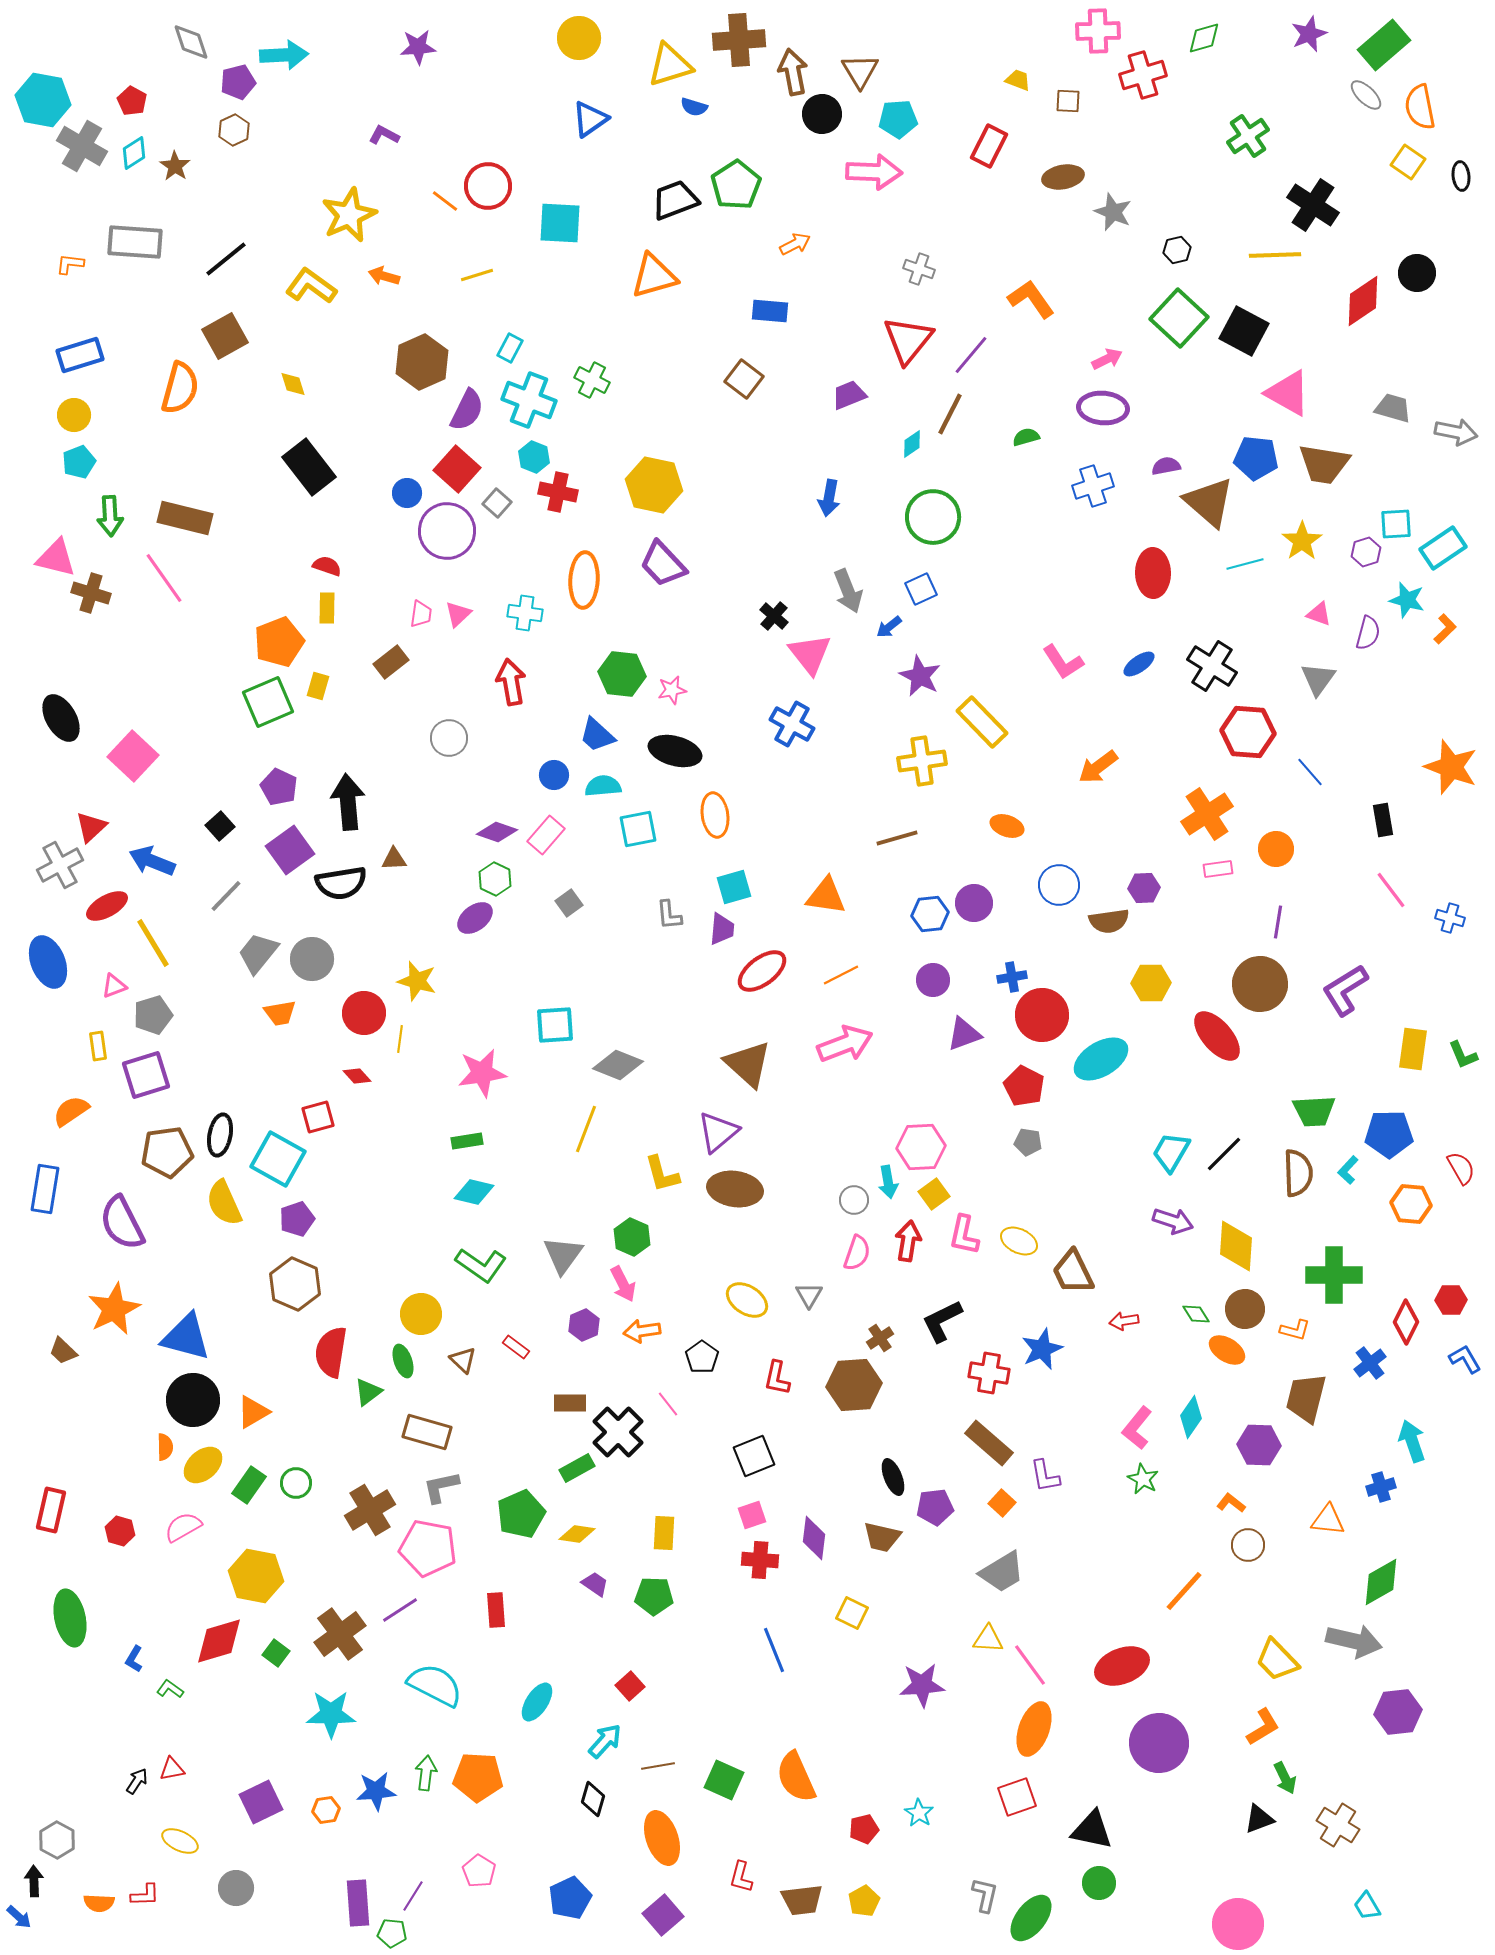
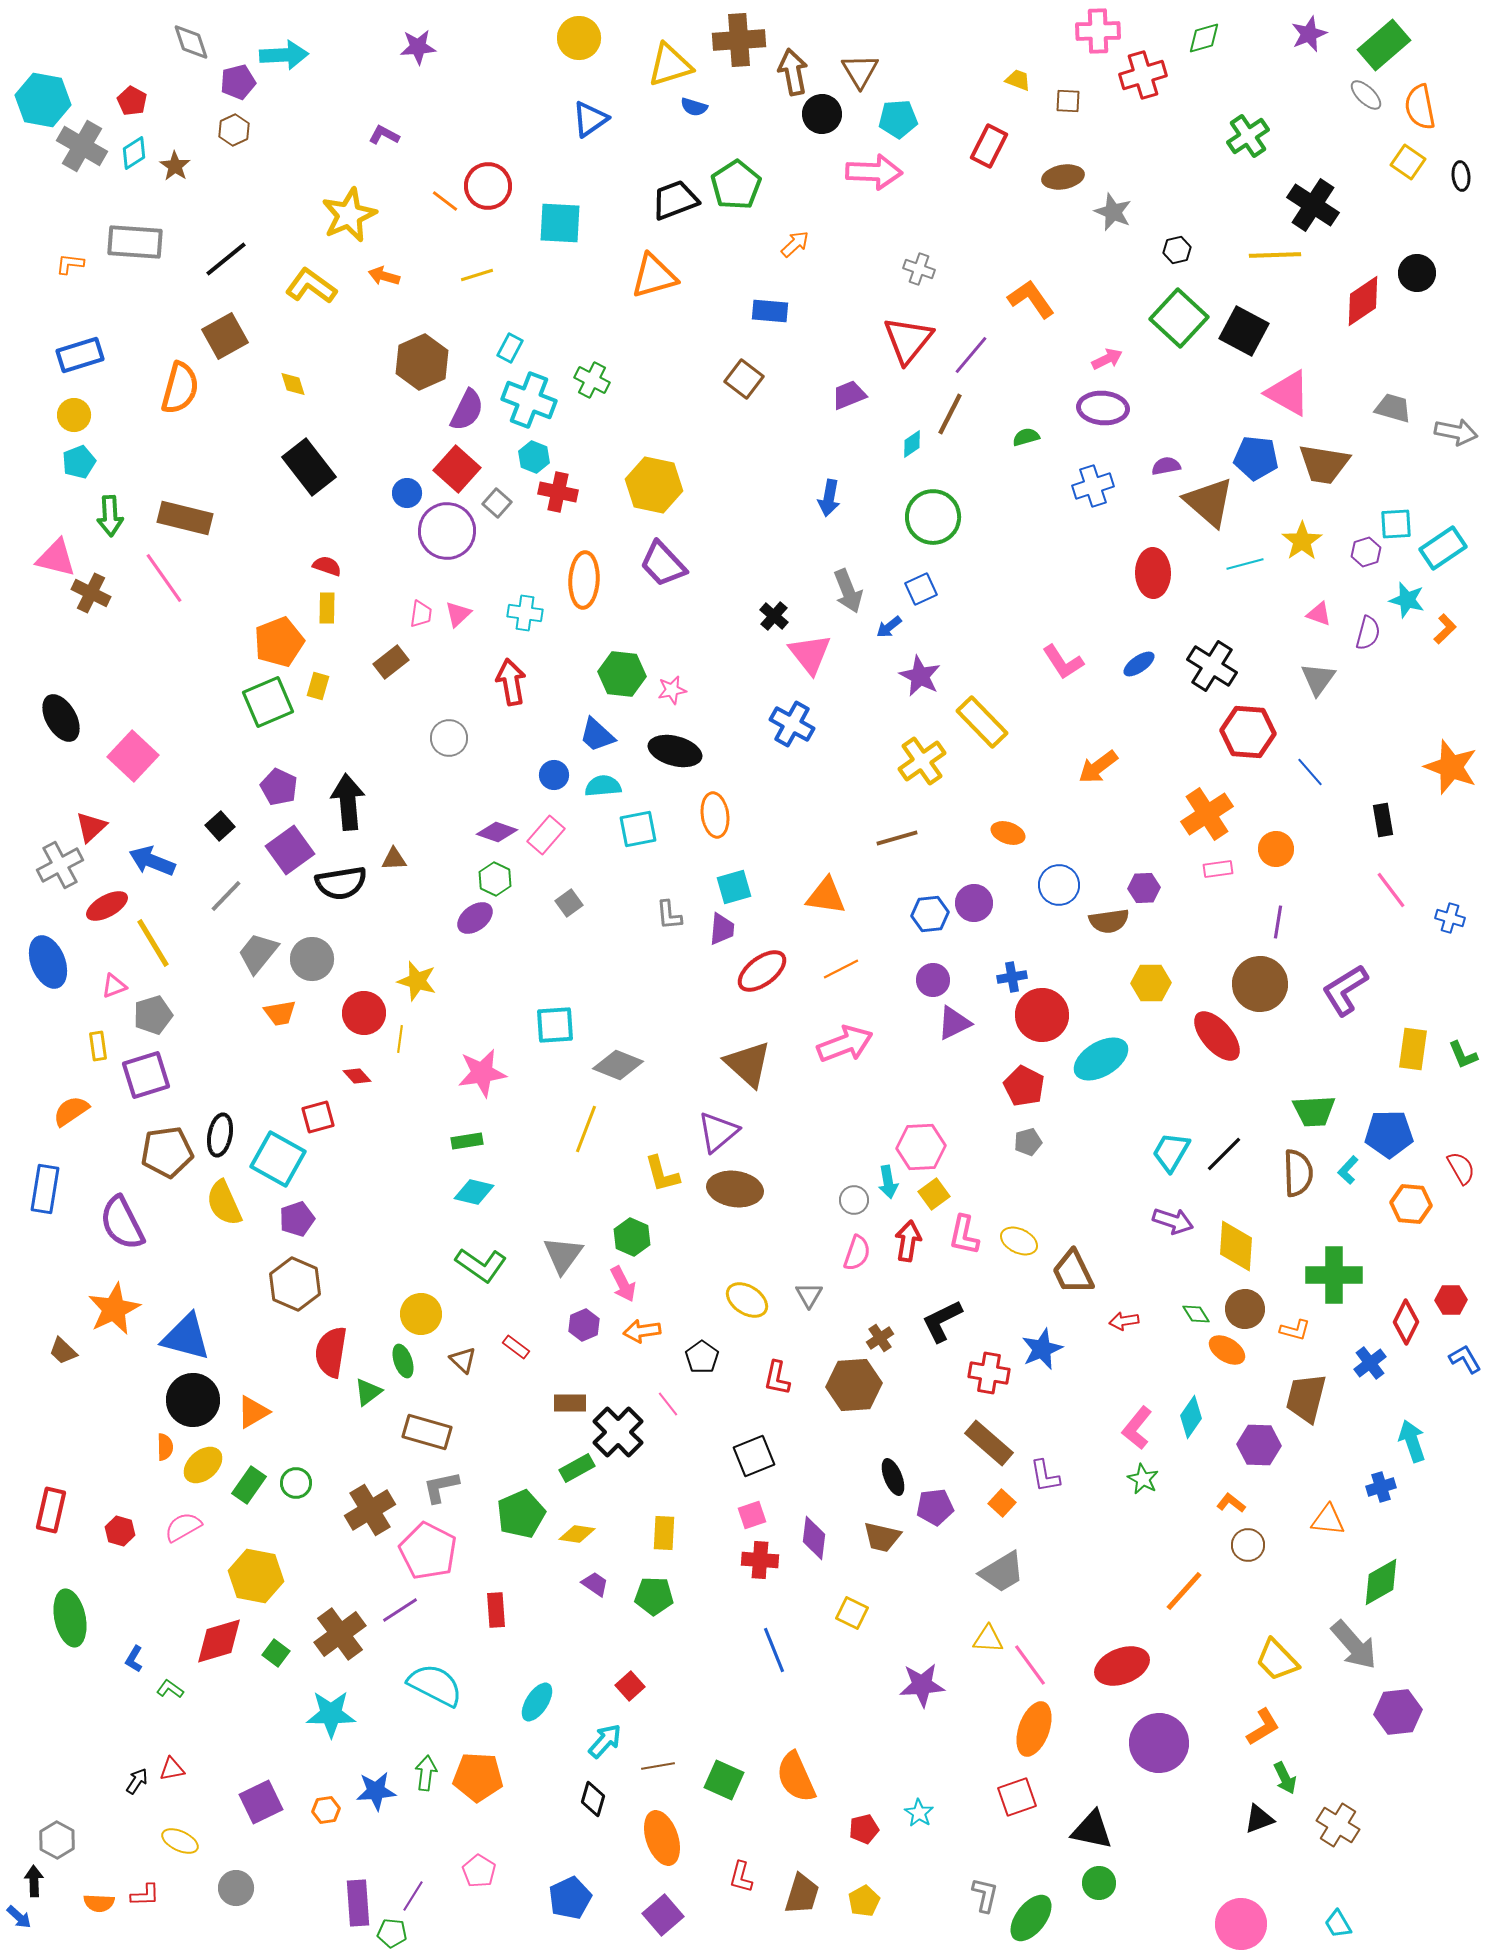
orange arrow at (795, 244): rotated 16 degrees counterclockwise
brown cross at (91, 593): rotated 9 degrees clockwise
yellow cross at (922, 761): rotated 27 degrees counterclockwise
orange ellipse at (1007, 826): moved 1 px right, 7 px down
orange line at (841, 975): moved 6 px up
purple triangle at (964, 1034): moved 10 px left, 11 px up; rotated 6 degrees counterclockwise
gray pentagon at (1028, 1142): rotated 24 degrees counterclockwise
pink pentagon at (428, 1548): moved 3 px down; rotated 16 degrees clockwise
gray arrow at (1354, 1641): moved 4 px down; rotated 36 degrees clockwise
brown trapezoid at (802, 1900): moved 6 px up; rotated 66 degrees counterclockwise
cyan trapezoid at (1367, 1906): moved 29 px left, 18 px down
pink circle at (1238, 1924): moved 3 px right
